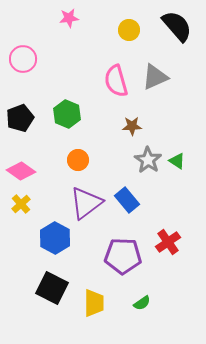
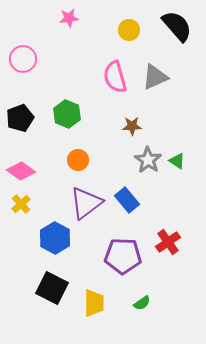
pink semicircle: moved 1 px left, 4 px up
